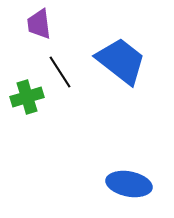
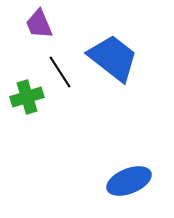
purple trapezoid: rotated 16 degrees counterclockwise
blue trapezoid: moved 8 px left, 3 px up
blue ellipse: moved 3 px up; rotated 33 degrees counterclockwise
